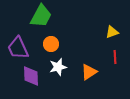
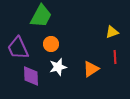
orange triangle: moved 2 px right, 3 px up
